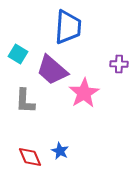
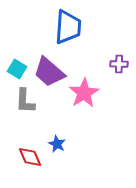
cyan square: moved 1 px left, 15 px down
purple trapezoid: moved 3 px left, 2 px down
blue star: moved 3 px left, 7 px up
